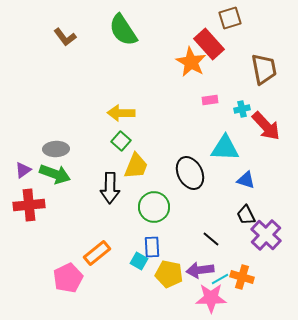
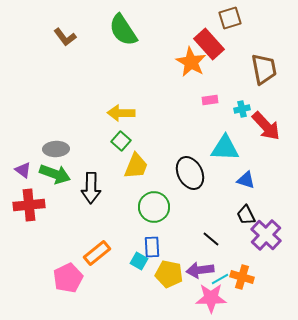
purple triangle: rotated 48 degrees counterclockwise
black arrow: moved 19 px left
